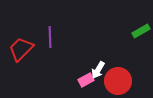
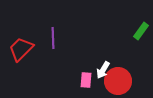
green rectangle: rotated 24 degrees counterclockwise
purple line: moved 3 px right, 1 px down
white arrow: moved 5 px right
pink rectangle: rotated 56 degrees counterclockwise
